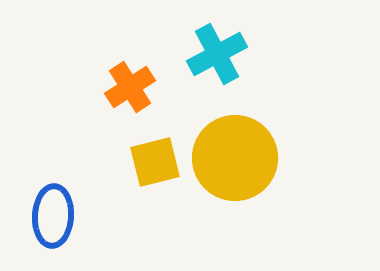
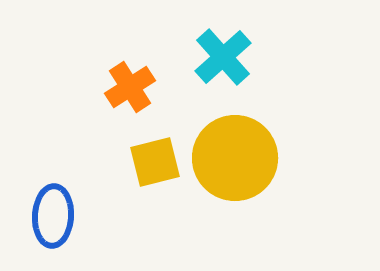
cyan cross: moved 6 px right, 3 px down; rotated 14 degrees counterclockwise
